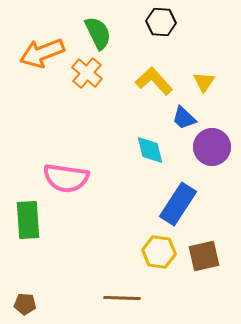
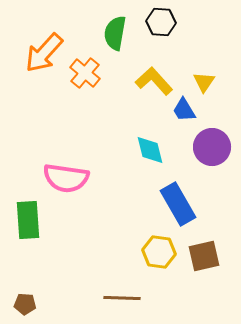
green semicircle: moved 17 px right; rotated 144 degrees counterclockwise
orange arrow: moved 2 px right; rotated 27 degrees counterclockwise
orange cross: moved 2 px left
blue trapezoid: moved 8 px up; rotated 16 degrees clockwise
blue rectangle: rotated 63 degrees counterclockwise
